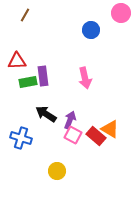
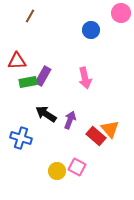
brown line: moved 5 px right, 1 px down
purple rectangle: rotated 36 degrees clockwise
orange triangle: rotated 18 degrees clockwise
pink square: moved 4 px right, 32 px down
